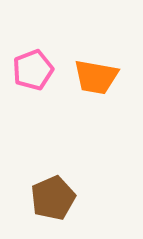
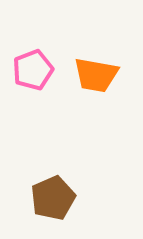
orange trapezoid: moved 2 px up
